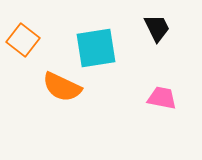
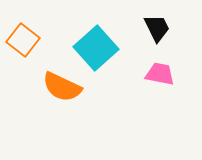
cyan square: rotated 33 degrees counterclockwise
pink trapezoid: moved 2 px left, 24 px up
